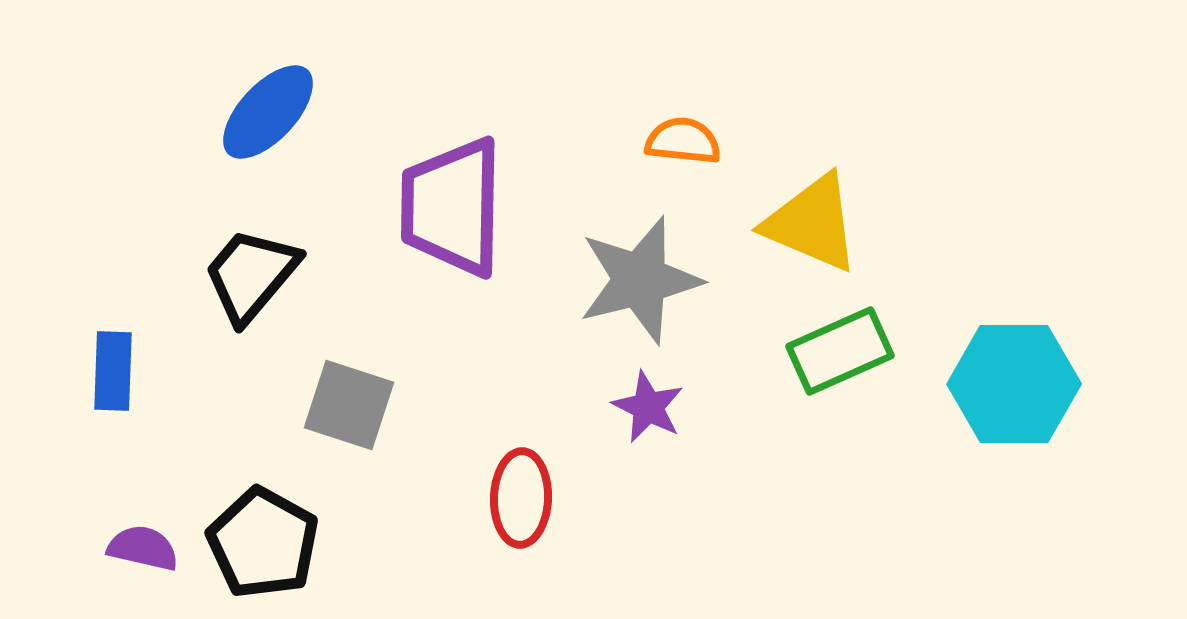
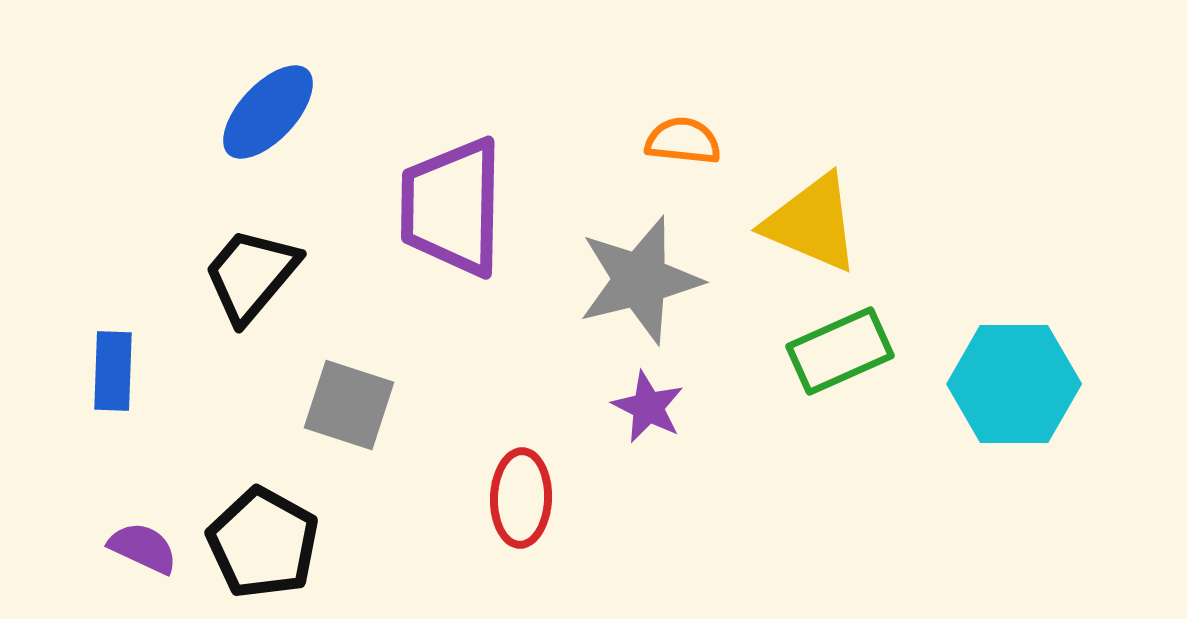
purple semicircle: rotated 12 degrees clockwise
